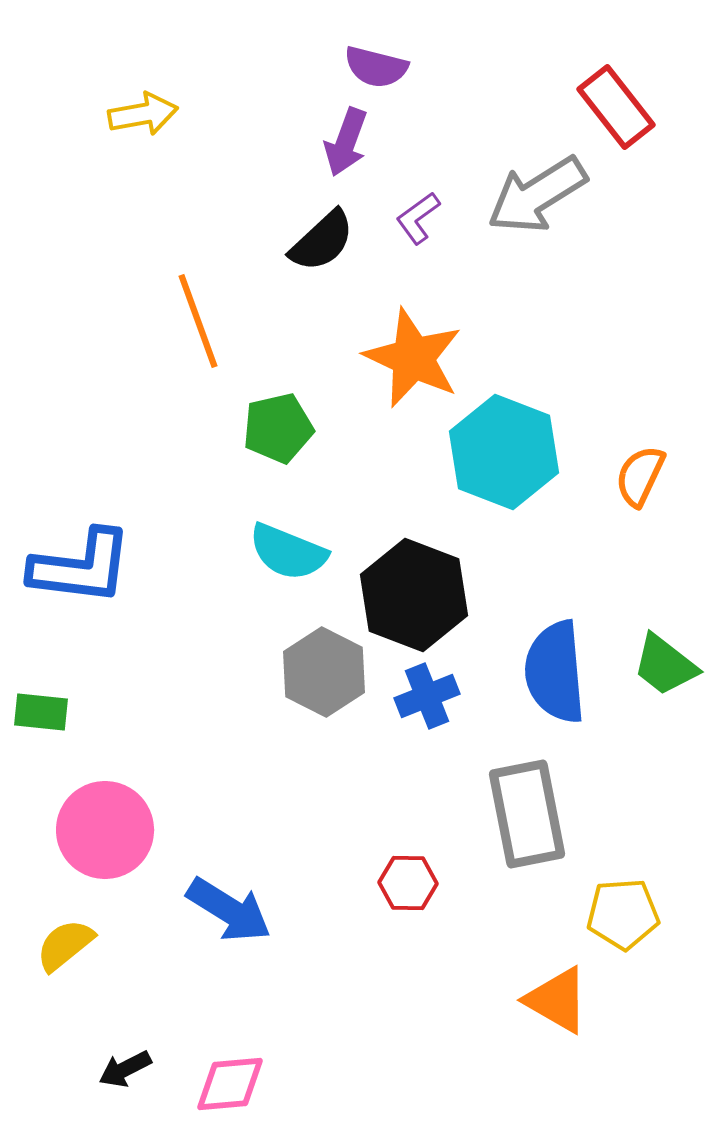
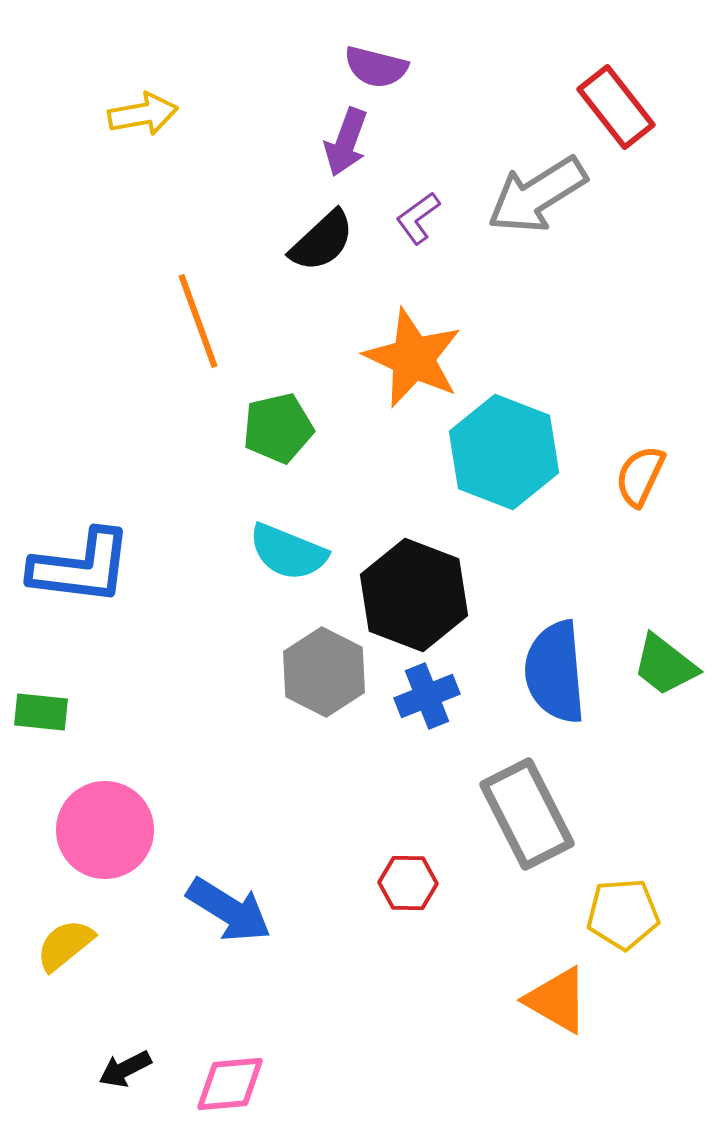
gray rectangle: rotated 16 degrees counterclockwise
